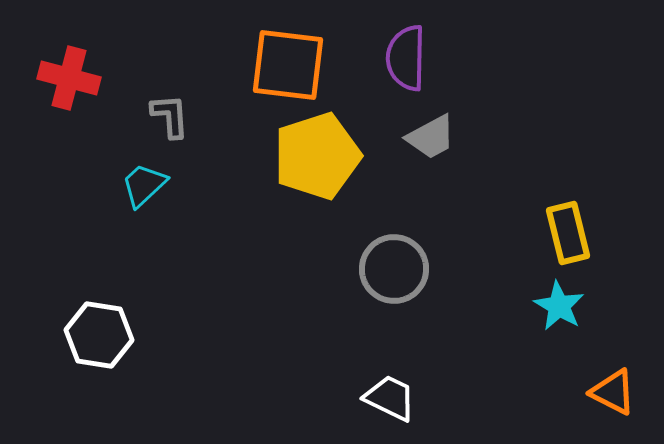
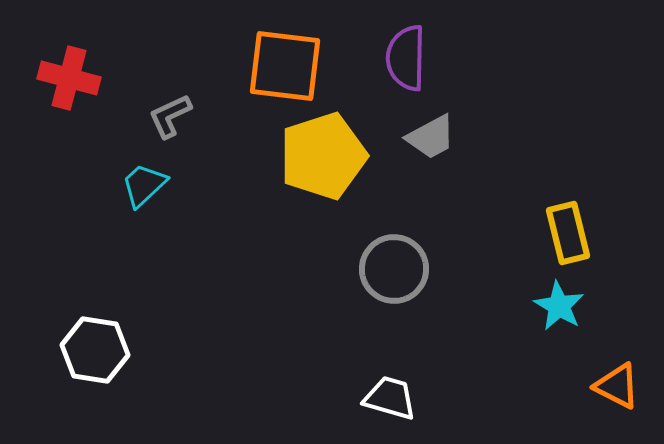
orange square: moved 3 px left, 1 px down
gray L-shape: rotated 111 degrees counterclockwise
yellow pentagon: moved 6 px right
white hexagon: moved 4 px left, 15 px down
orange triangle: moved 4 px right, 6 px up
white trapezoid: rotated 10 degrees counterclockwise
